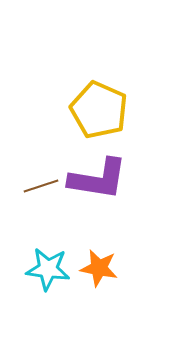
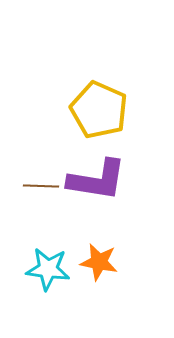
purple L-shape: moved 1 px left, 1 px down
brown line: rotated 20 degrees clockwise
orange star: moved 6 px up
